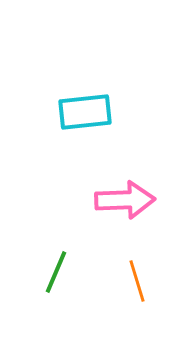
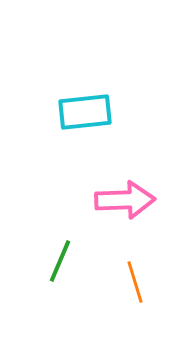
green line: moved 4 px right, 11 px up
orange line: moved 2 px left, 1 px down
